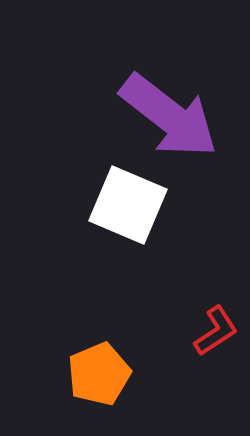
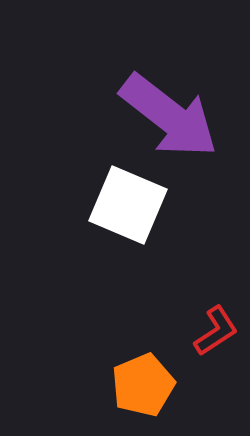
orange pentagon: moved 44 px right, 11 px down
